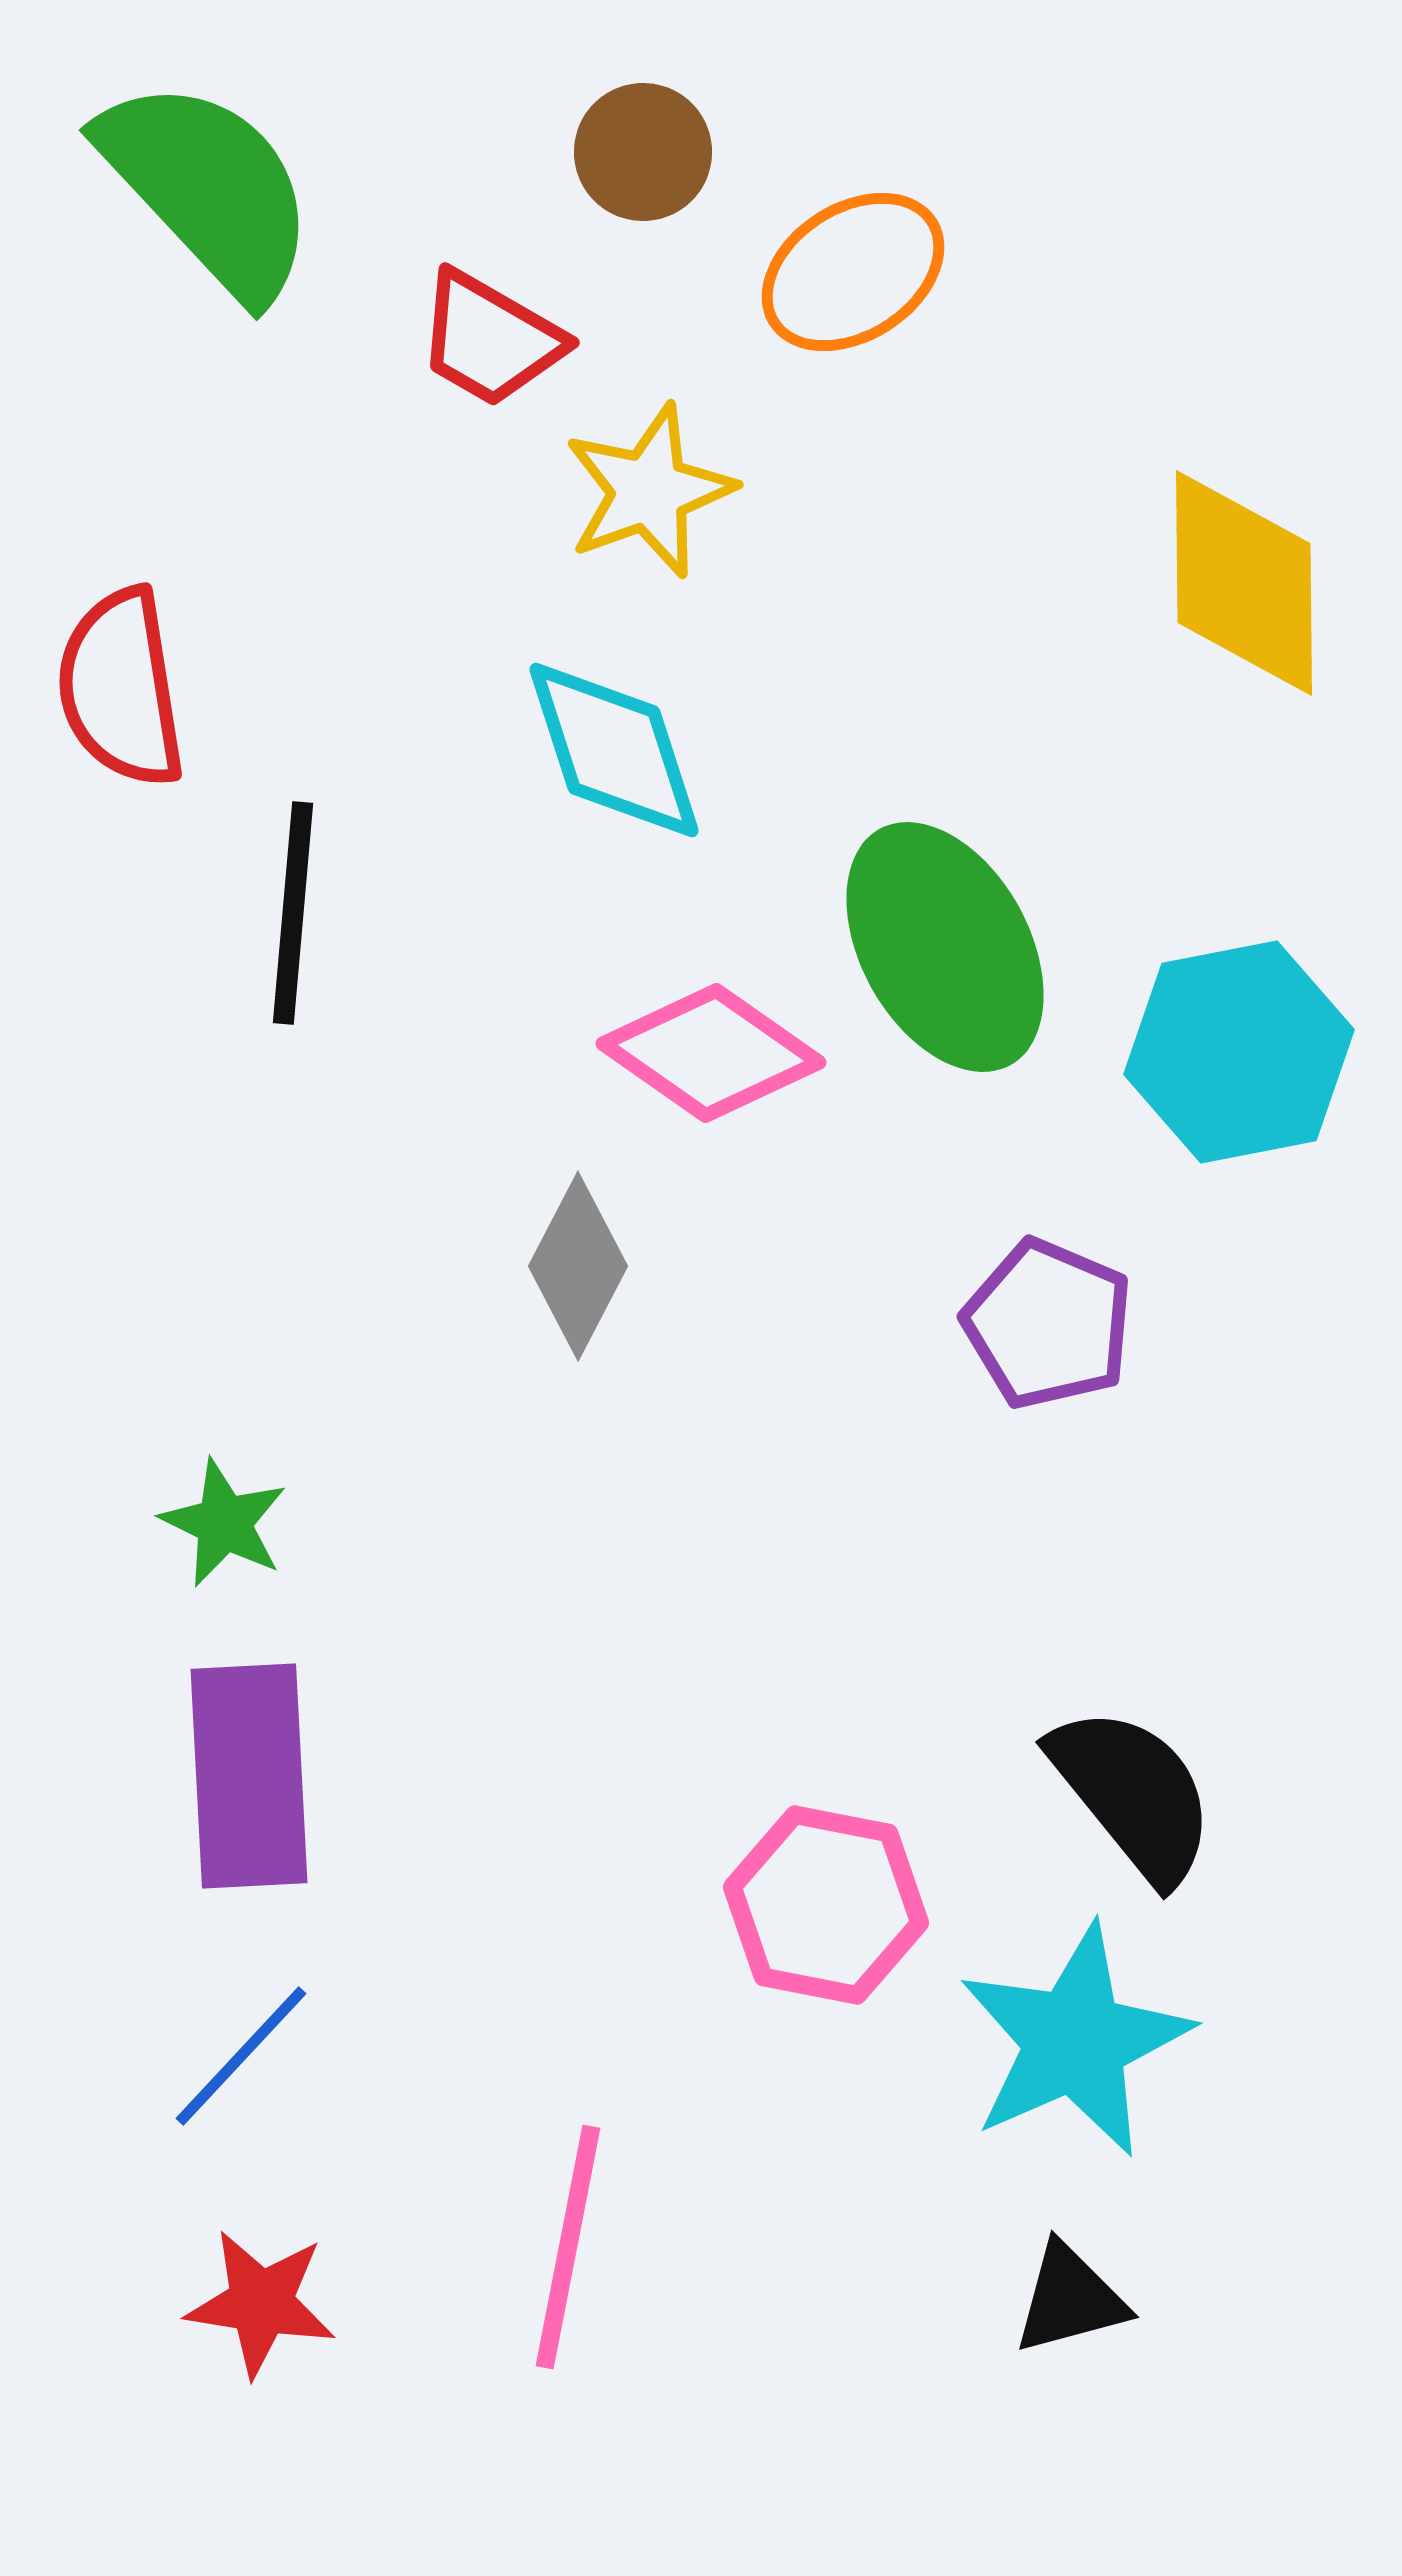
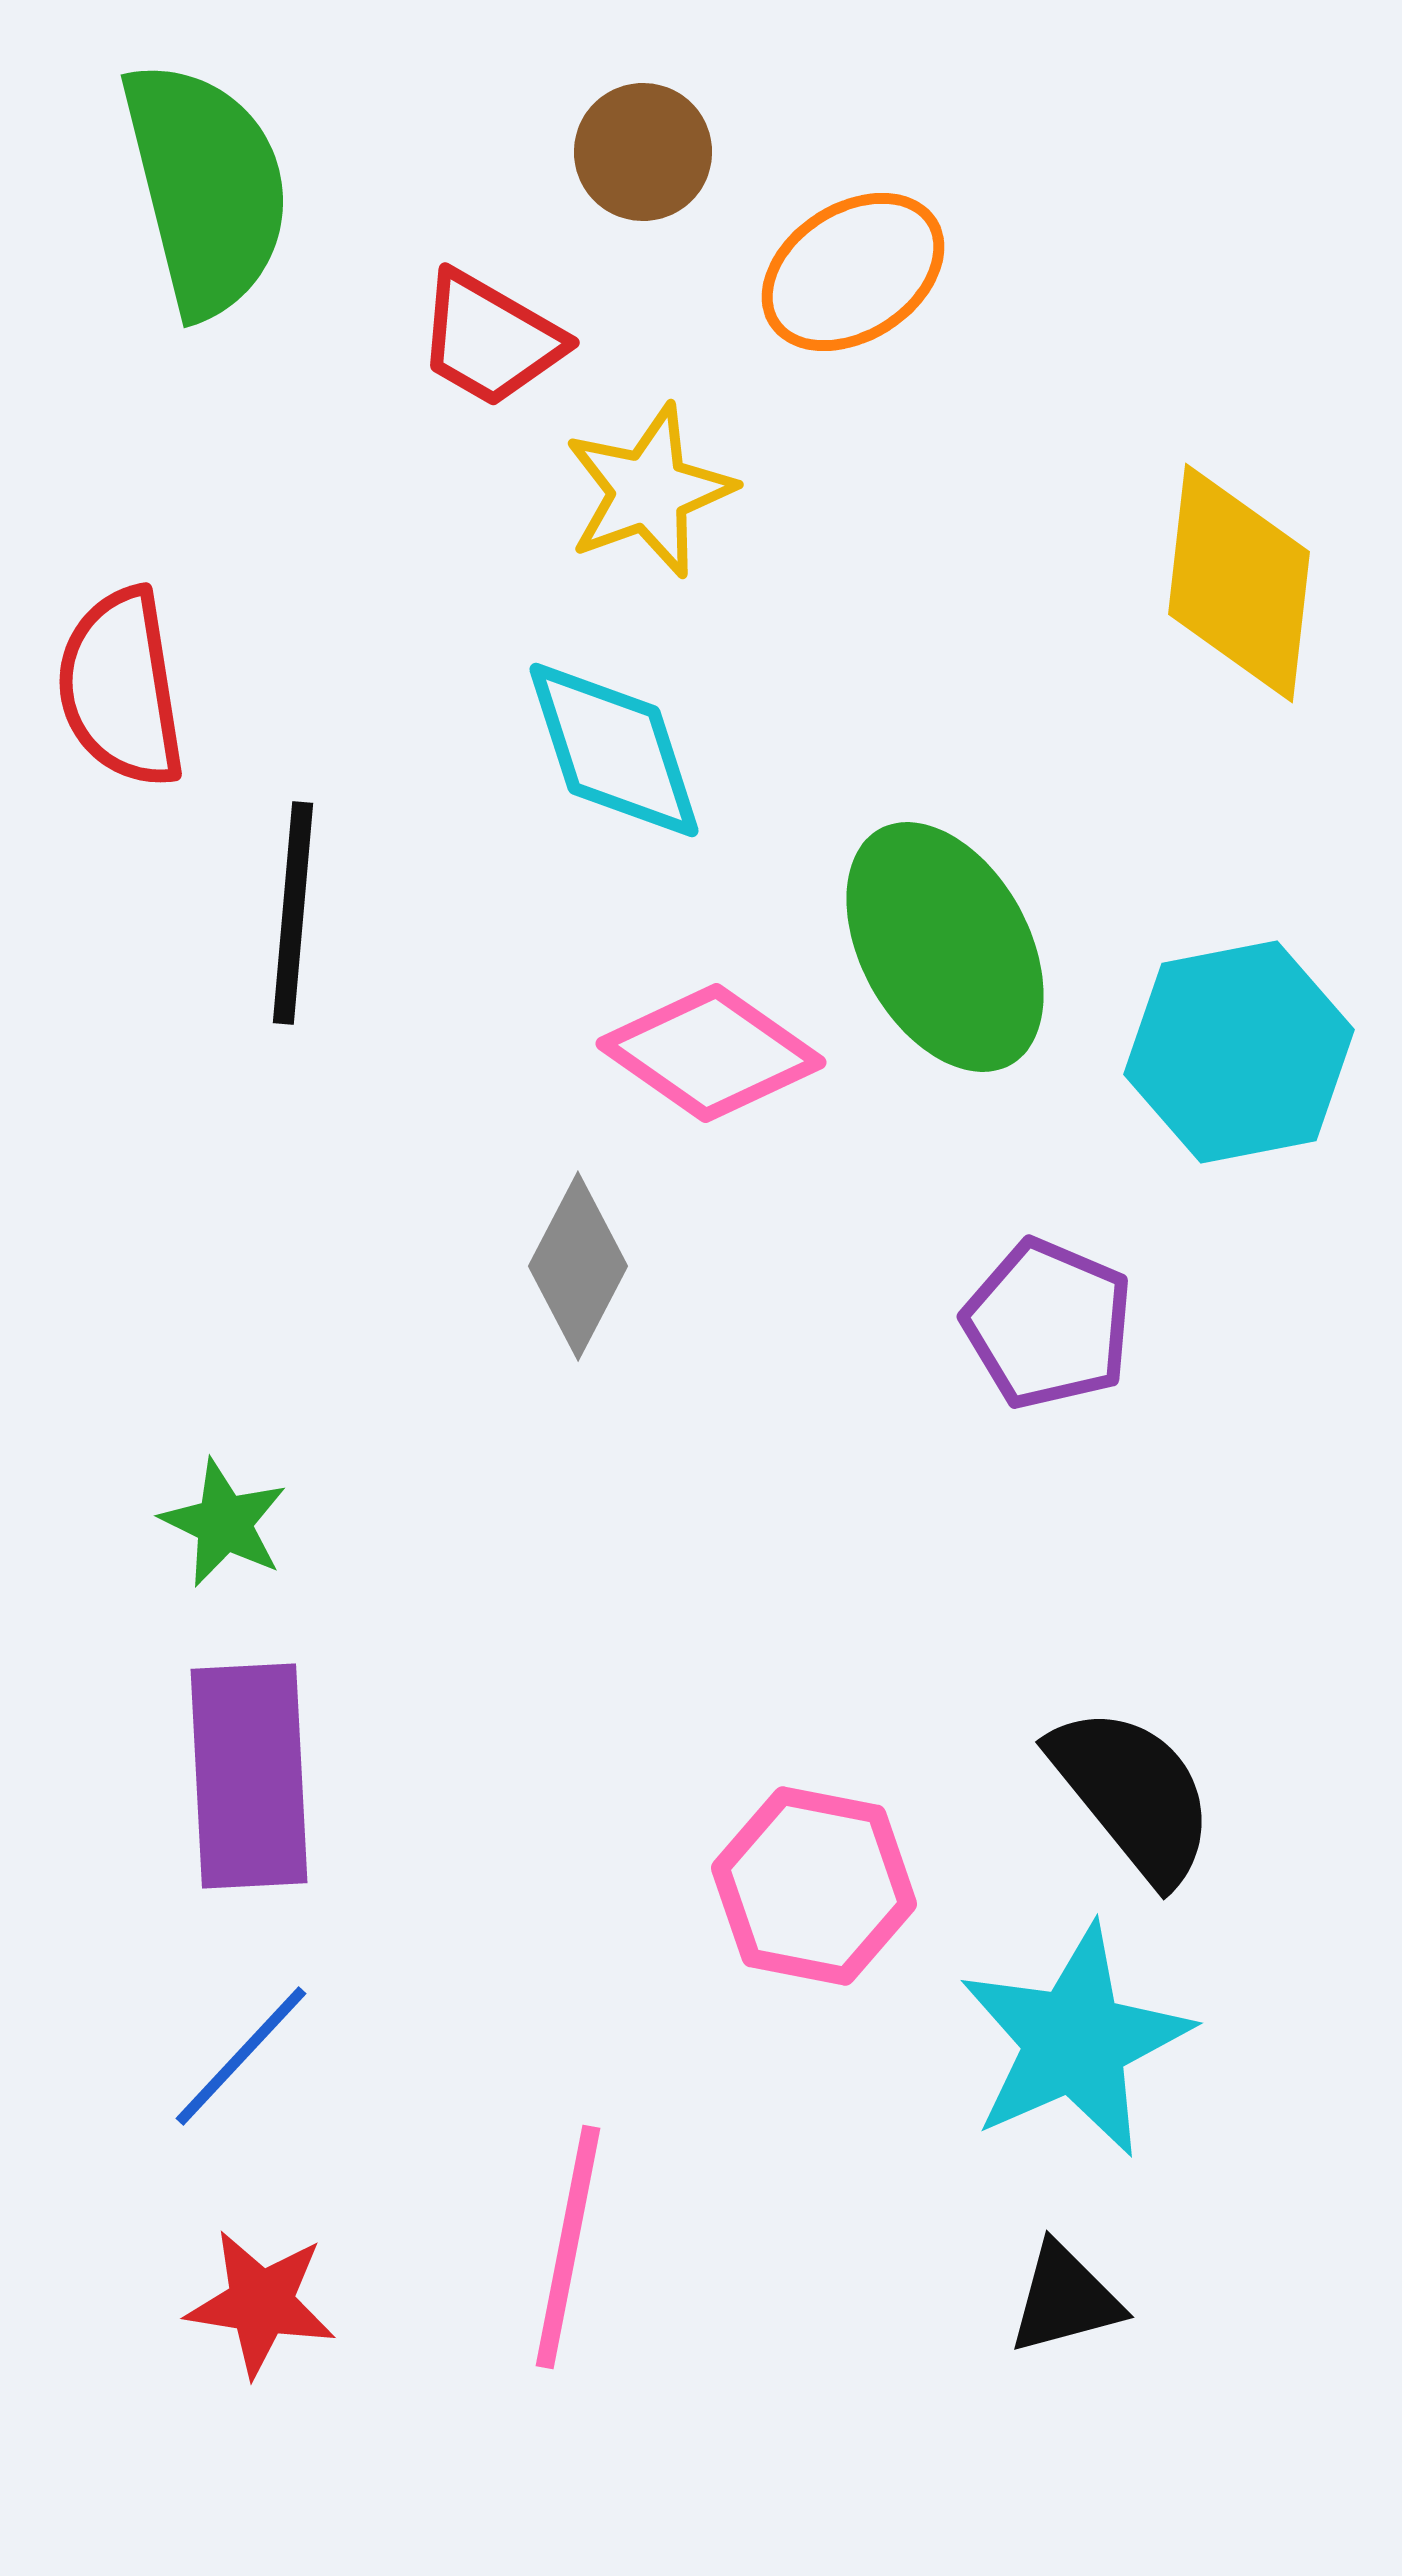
green semicircle: moved 2 px left; rotated 29 degrees clockwise
yellow diamond: moved 5 px left; rotated 7 degrees clockwise
pink hexagon: moved 12 px left, 19 px up
black triangle: moved 5 px left
